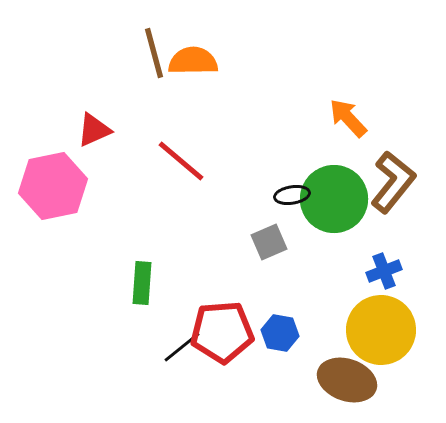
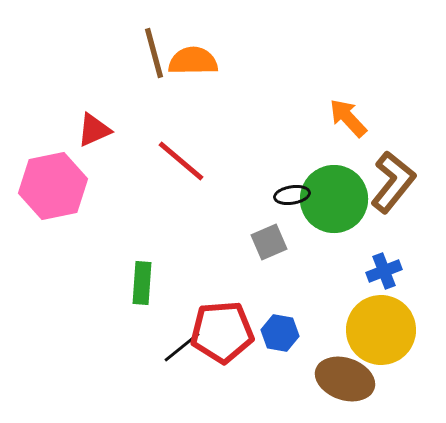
brown ellipse: moved 2 px left, 1 px up
